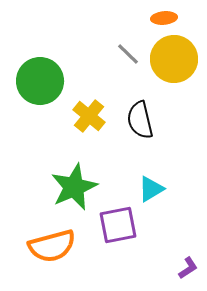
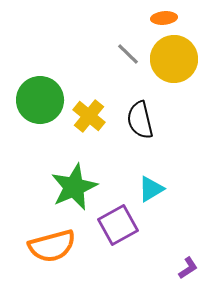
green circle: moved 19 px down
purple square: rotated 18 degrees counterclockwise
